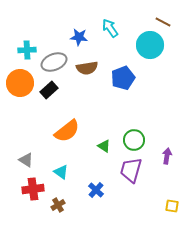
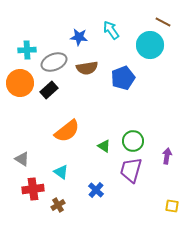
cyan arrow: moved 1 px right, 2 px down
green circle: moved 1 px left, 1 px down
gray triangle: moved 4 px left, 1 px up
